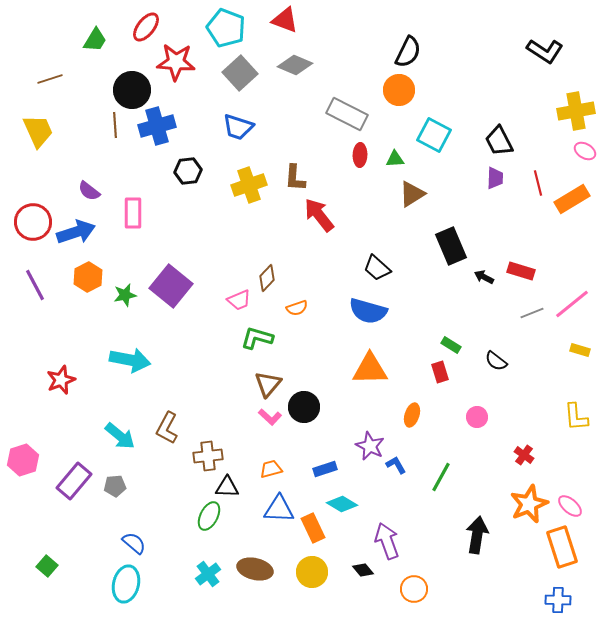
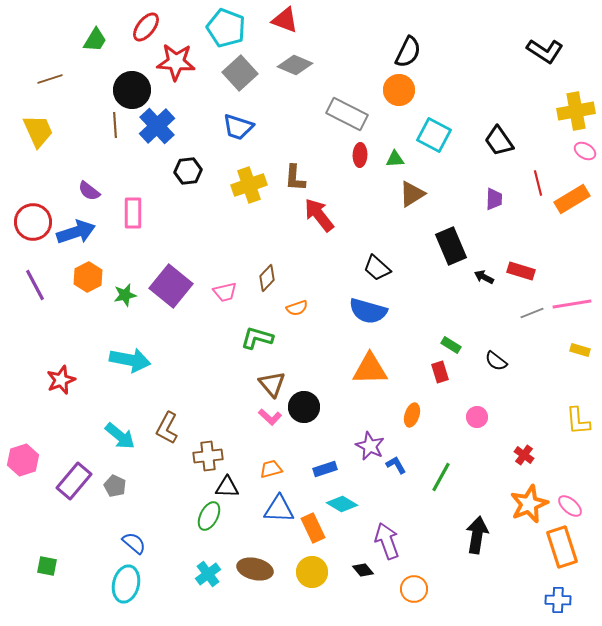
blue cross at (157, 126): rotated 27 degrees counterclockwise
black trapezoid at (499, 141): rotated 8 degrees counterclockwise
purple trapezoid at (495, 178): moved 1 px left, 21 px down
pink trapezoid at (239, 300): moved 14 px left, 8 px up; rotated 10 degrees clockwise
pink line at (572, 304): rotated 30 degrees clockwise
brown triangle at (268, 384): moved 4 px right; rotated 20 degrees counterclockwise
yellow L-shape at (576, 417): moved 2 px right, 4 px down
gray pentagon at (115, 486): rotated 30 degrees clockwise
green square at (47, 566): rotated 30 degrees counterclockwise
